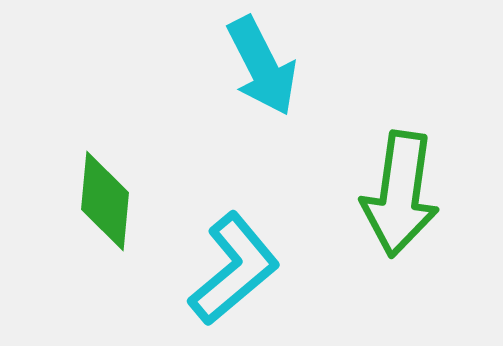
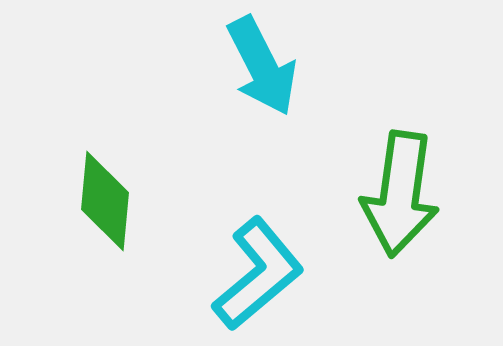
cyan L-shape: moved 24 px right, 5 px down
